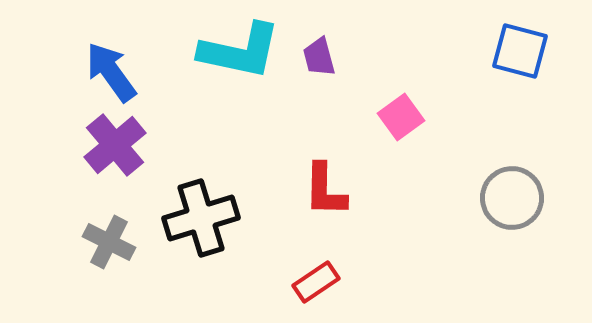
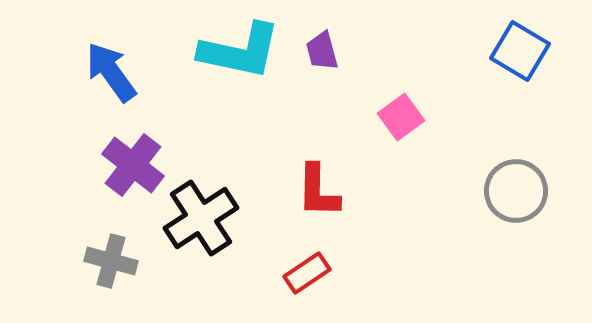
blue square: rotated 16 degrees clockwise
purple trapezoid: moved 3 px right, 6 px up
purple cross: moved 18 px right, 20 px down; rotated 12 degrees counterclockwise
red L-shape: moved 7 px left, 1 px down
gray circle: moved 4 px right, 7 px up
black cross: rotated 16 degrees counterclockwise
gray cross: moved 2 px right, 19 px down; rotated 12 degrees counterclockwise
red rectangle: moved 9 px left, 9 px up
